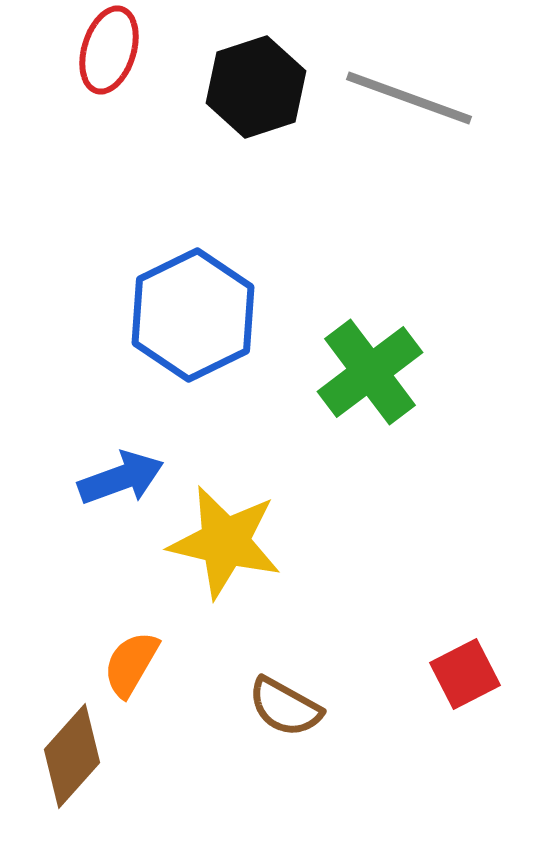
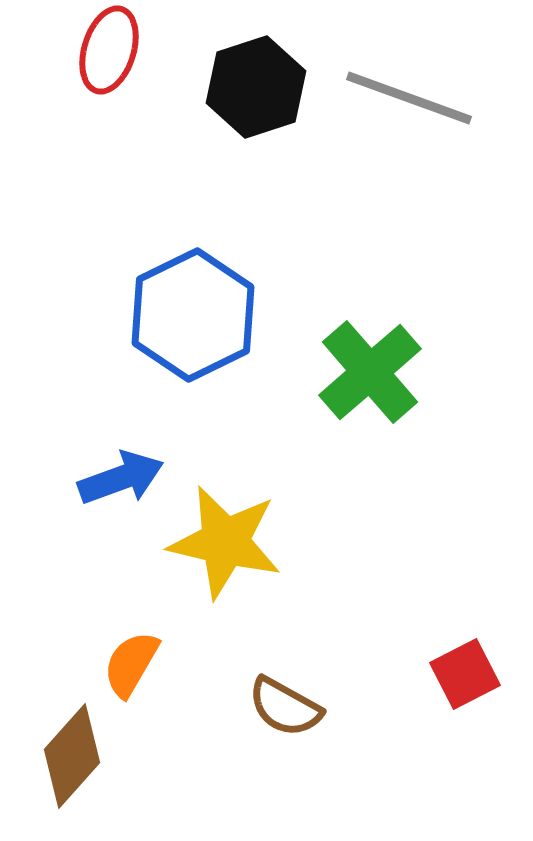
green cross: rotated 4 degrees counterclockwise
